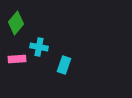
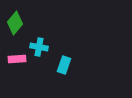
green diamond: moved 1 px left
